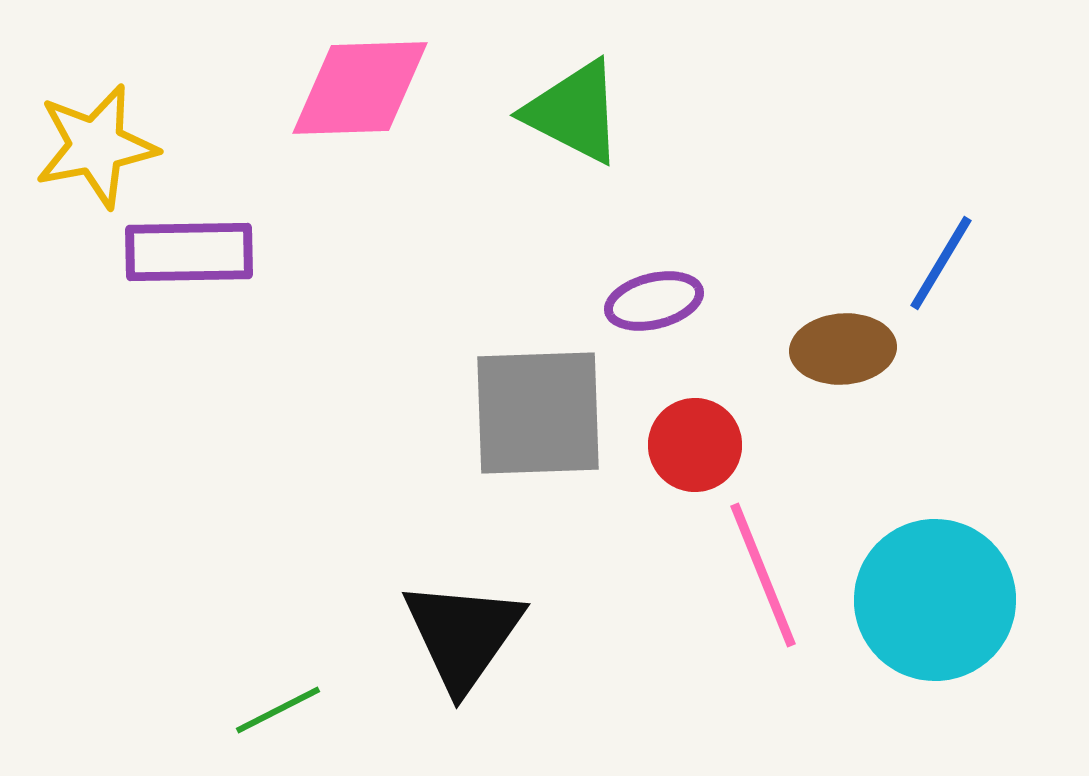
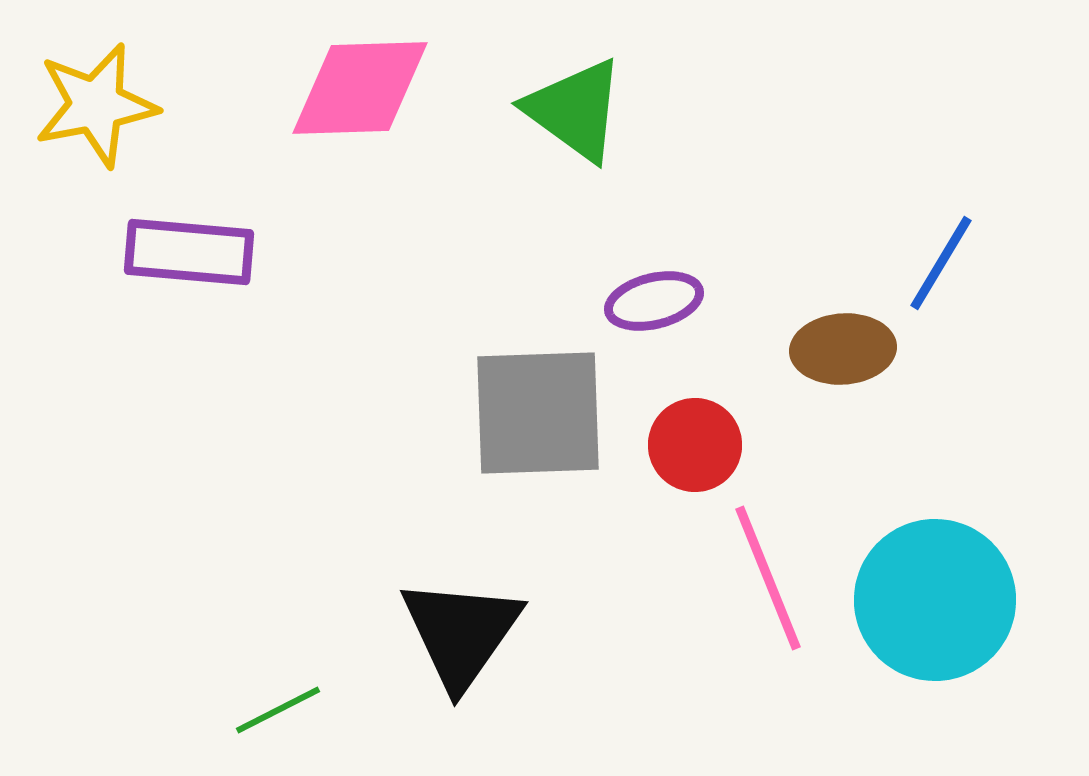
green triangle: moved 1 px right, 2 px up; rotated 9 degrees clockwise
yellow star: moved 41 px up
purple rectangle: rotated 6 degrees clockwise
pink line: moved 5 px right, 3 px down
black triangle: moved 2 px left, 2 px up
